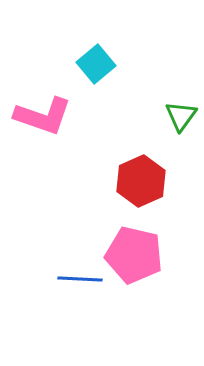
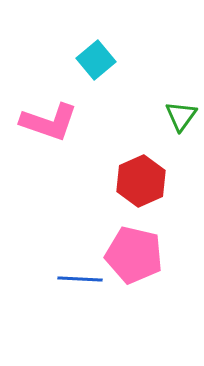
cyan square: moved 4 px up
pink L-shape: moved 6 px right, 6 px down
